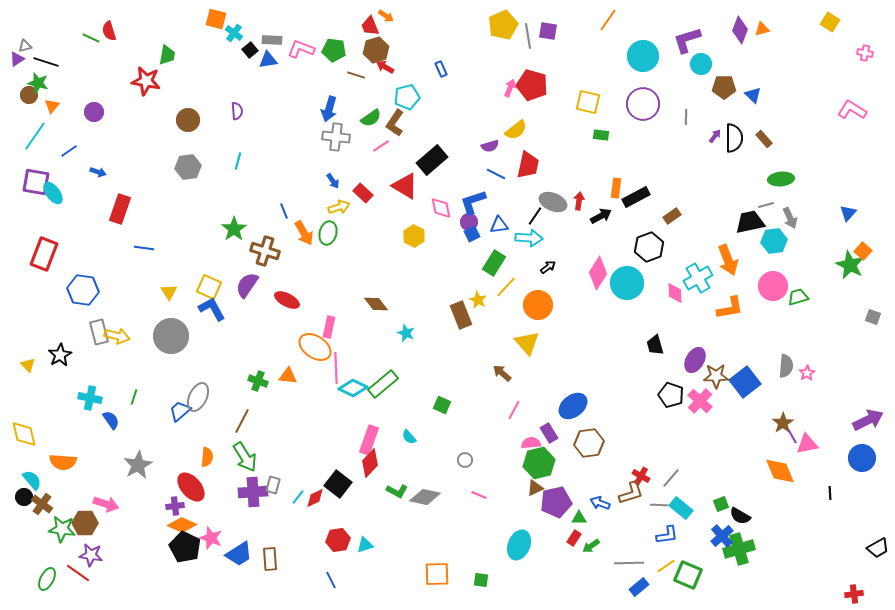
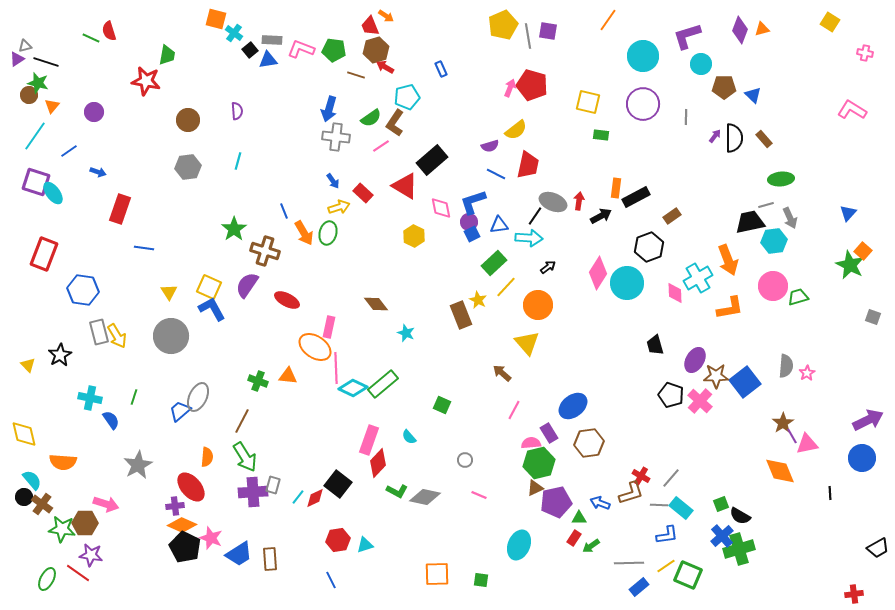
purple L-shape at (687, 40): moved 4 px up
purple square at (36, 182): rotated 8 degrees clockwise
green rectangle at (494, 263): rotated 15 degrees clockwise
yellow arrow at (117, 336): rotated 45 degrees clockwise
red diamond at (370, 463): moved 8 px right
